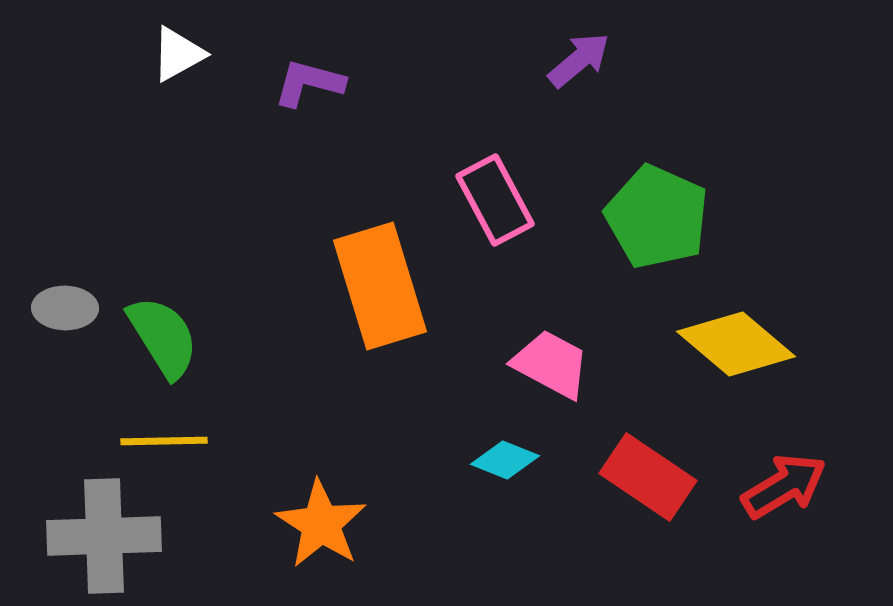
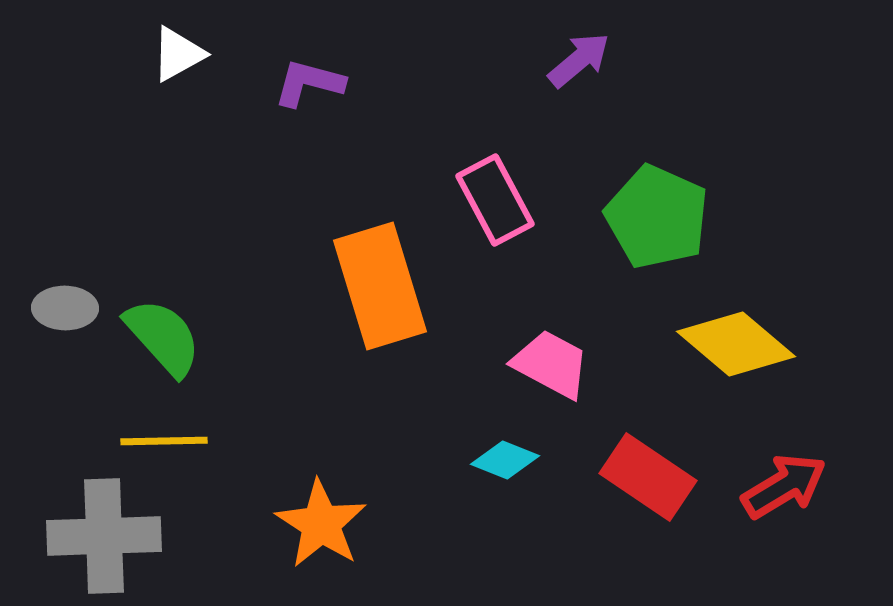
green semicircle: rotated 10 degrees counterclockwise
